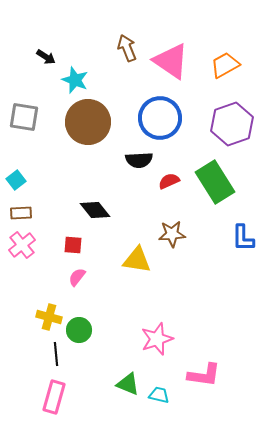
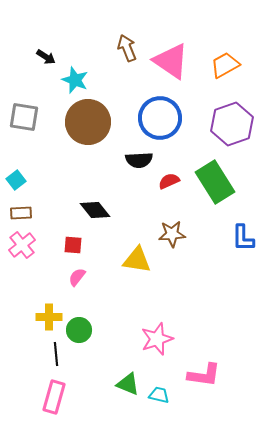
yellow cross: rotated 15 degrees counterclockwise
